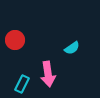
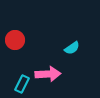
pink arrow: rotated 85 degrees counterclockwise
